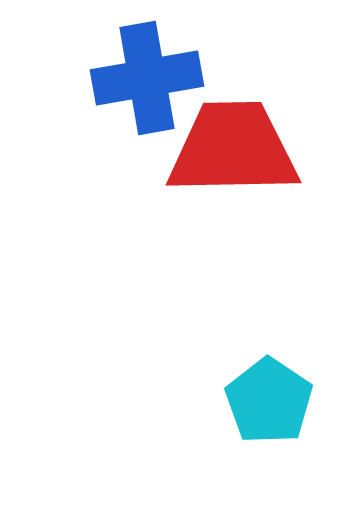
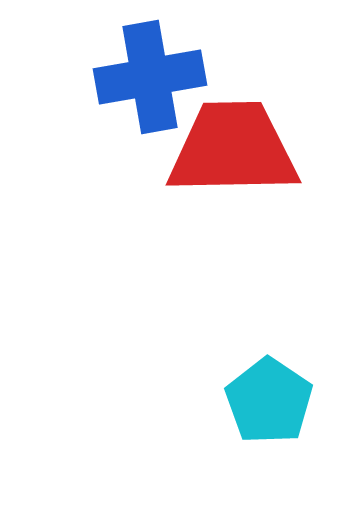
blue cross: moved 3 px right, 1 px up
